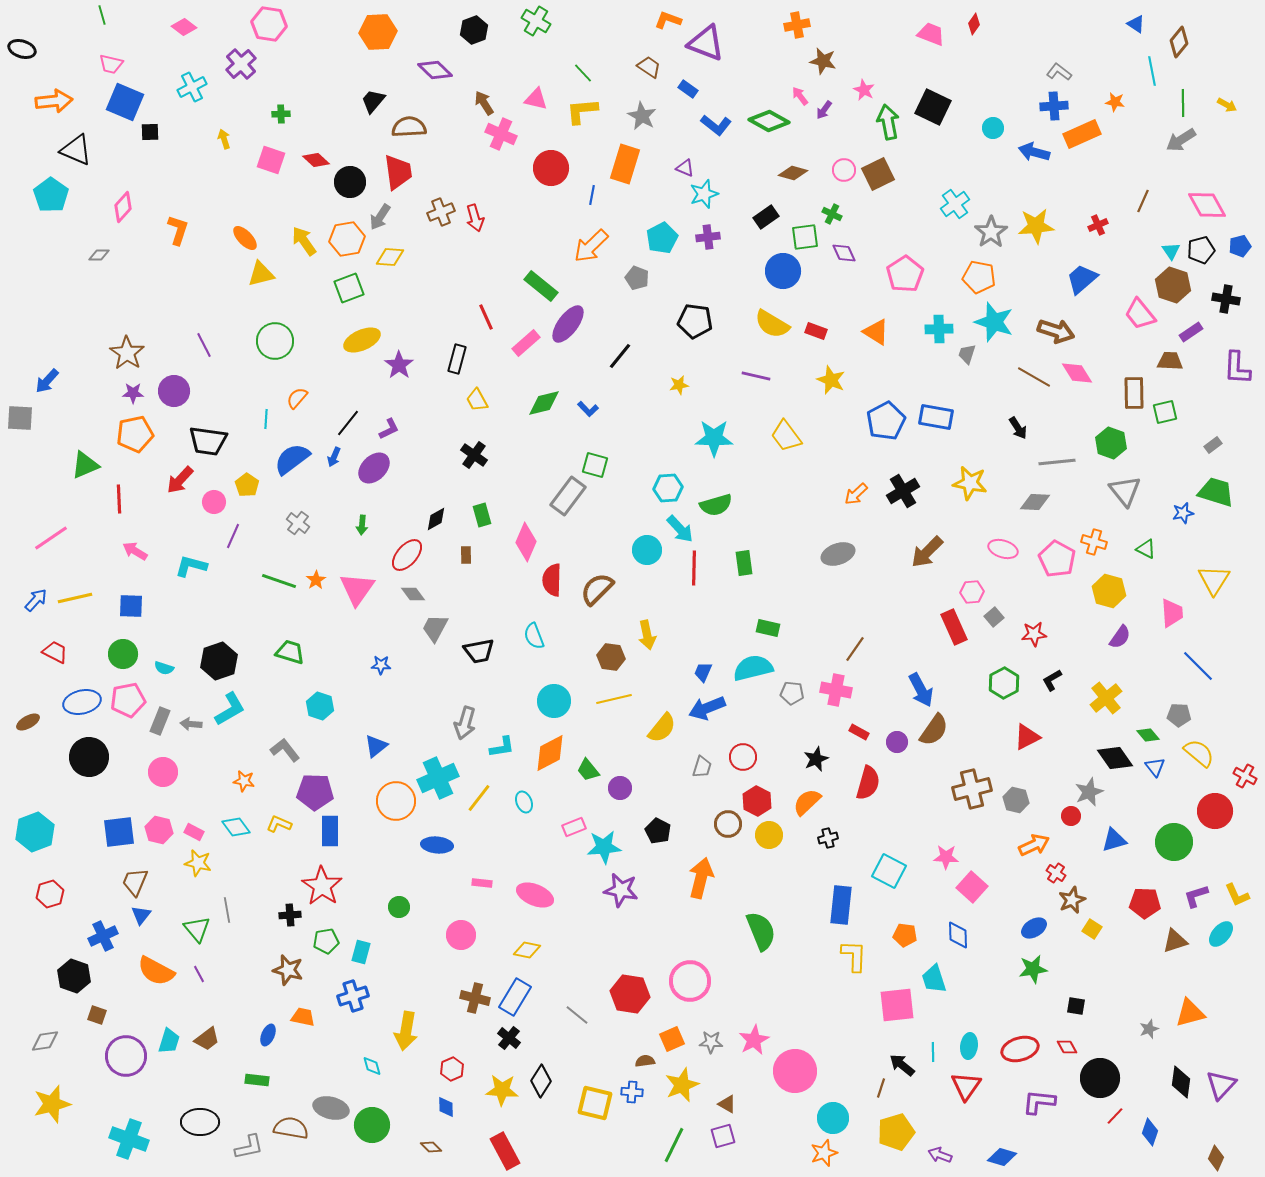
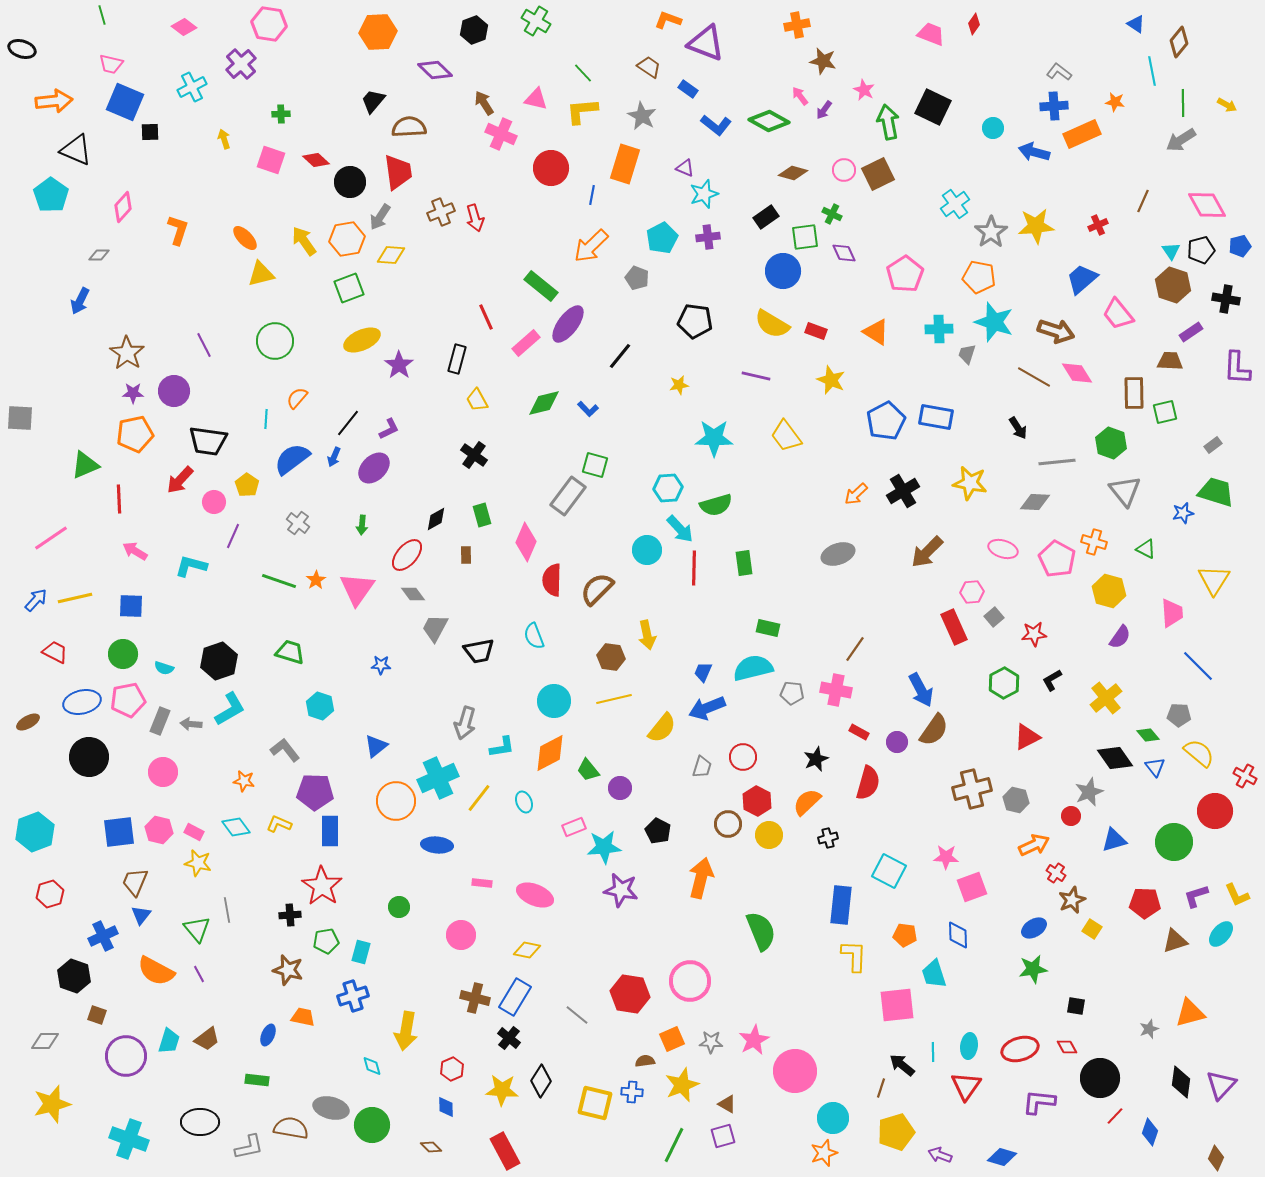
yellow diamond at (390, 257): moved 1 px right, 2 px up
pink trapezoid at (1140, 314): moved 22 px left
blue arrow at (47, 381): moved 33 px right, 80 px up; rotated 16 degrees counterclockwise
pink square at (972, 887): rotated 28 degrees clockwise
cyan trapezoid at (934, 979): moved 5 px up
gray diamond at (45, 1041): rotated 8 degrees clockwise
